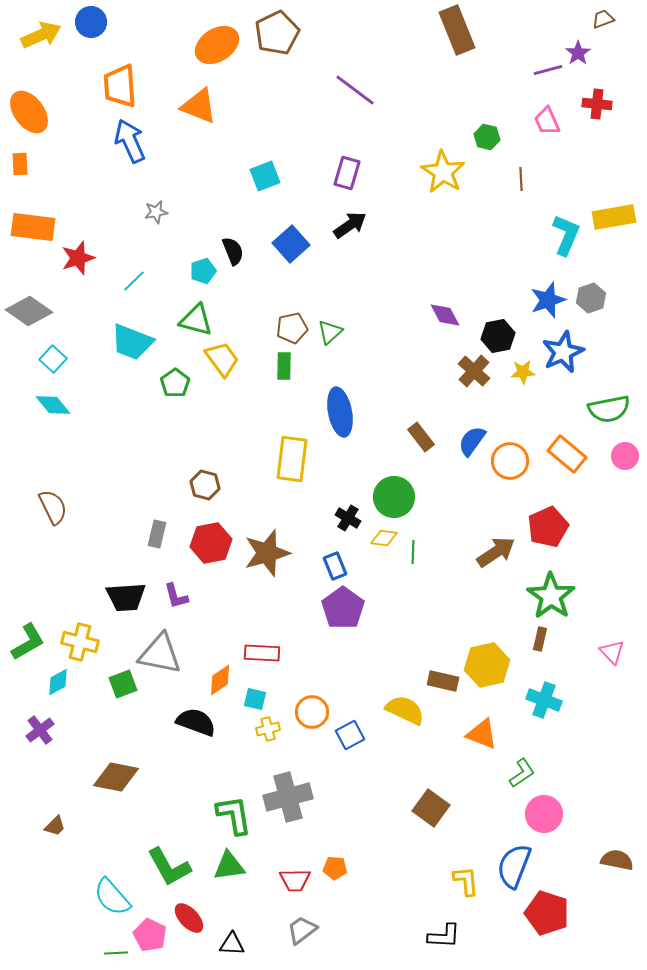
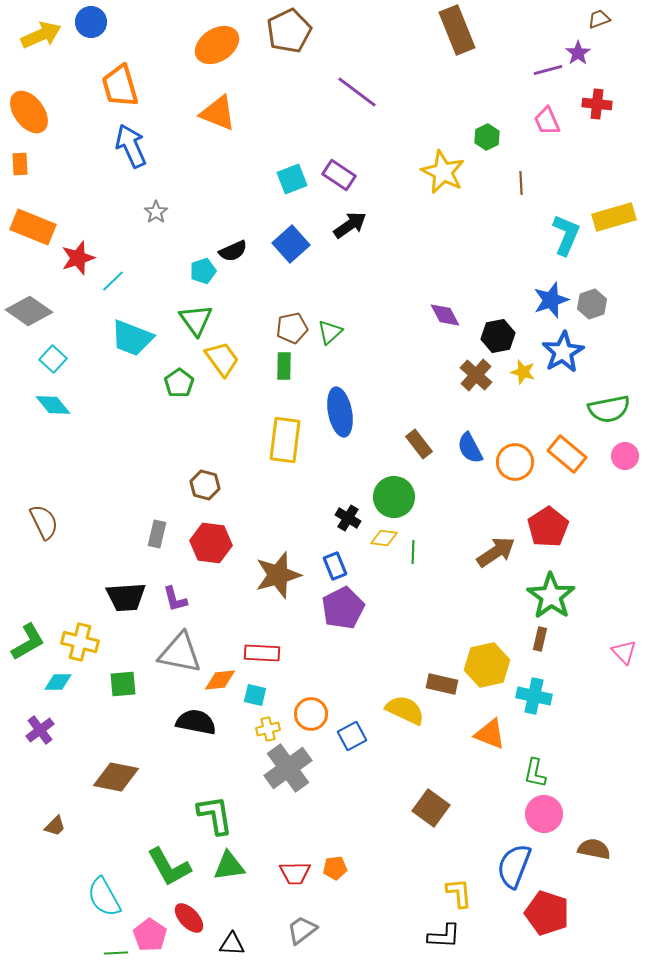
brown trapezoid at (603, 19): moved 4 px left
brown pentagon at (277, 33): moved 12 px right, 2 px up
orange trapezoid at (120, 86): rotated 12 degrees counterclockwise
purple line at (355, 90): moved 2 px right, 2 px down
orange triangle at (199, 106): moved 19 px right, 7 px down
green hexagon at (487, 137): rotated 20 degrees clockwise
blue arrow at (130, 141): moved 1 px right, 5 px down
yellow star at (443, 172): rotated 6 degrees counterclockwise
purple rectangle at (347, 173): moved 8 px left, 2 px down; rotated 72 degrees counterclockwise
cyan square at (265, 176): moved 27 px right, 3 px down
brown line at (521, 179): moved 4 px down
gray star at (156, 212): rotated 25 degrees counterclockwise
yellow rectangle at (614, 217): rotated 6 degrees counterclockwise
orange rectangle at (33, 227): rotated 15 degrees clockwise
black semicircle at (233, 251): rotated 88 degrees clockwise
cyan line at (134, 281): moved 21 px left
gray hexagon at (591, 298): moved 1 px right, 6 px down
blue star at (548, 300): moved 3 px right
green triangle at (196, 320): rotated 39 degrees clockwise
cyan trapezoid at (132, 342): moved 4 px up
blue star at (563, 352): rotated 6 degrees counterclockwise
brown cross at (474, 371): moved 2 px right, 4 px down
yellow star at (523, 372): rotated 20 degrees clockwise
green pentagon at (175, 383): moved 4 px right
brown rectangle at (421, 437): moved 2 px left, 7 px down
blue semicircle at (472, 441): moved 2 px left, 7 px down; rotated 64 degrees counterclockwise
yellow rectangle at (292, 459): moved 7 px left, 19 px up
orange circle at (510, 461): moved 5 px right, 1 px down
brown semicircle at (53, 507): moved 9 px left, 15 px down
red pentagon at (548, 527): rotated 9 degrees counterclockwise
red hexagon at (211, 543): rotated 18 degrees clockwise
brown star at (267, 553): moved 11 px right, 22 px down
purple L-shape at (176, 596): moved 1 px left, 3 px down
purple pentagon at (343, 608): rotated 9 degrees clockwise
pink triangle at (612, 652): moved 12 px right
gray triangle at (160, 654): moved 20 px right, 1 px up
orange diamond at (220, 680): rotated 28 degrees clockwise
brown rectangle at (443, 681): moved 1 px left, 3 px down
cyan diamond at (58, 682): rotated 28 degrees clockwise
green square at (123, 684): rotated 16 degrees clockwise
cyan square at (255, 699): moved 4 px up
cyan cross at (544, 700): moved 10 px left, 4 px up; rotated 8 degrees counterclockwise
orange circle at (312, 712): moved 1 px left, 2 px down
black semicircle at (196, 722): rotated 9 degrees counterclockwise
orange triangle at (482, 734): moved 8 px right
blue square at (350, 735): moved 2 px right, 1 px down
green L-shape at (522, 773): moved 13 px right; rotated 136 degrees clockwise
gray cross at (288, 797): moved 29 px up; rotated 21 degrees counterclockwise
green L-shape at (234, 815): moved 19 px left
brown semicircle at (617, 860): moved 23 px left, 11 px up
orange pentagon at (335, 868): rotated 10 degrees counterclockwise
red trapezoid at (295, 880): moved 7 px up
yellow L-shape at (466, 881): moved 7 px left, 12 px down
cyan semicircle at (112, 897): moved 8 px left; rotated 12 degrees clockwise
pink pentagon at (150, 935): rotated 8 degrees clockwise
